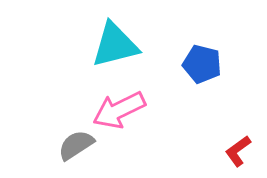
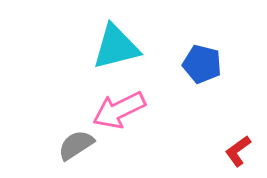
cyan triangle: moved 1 px right, 2 px down
